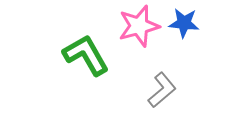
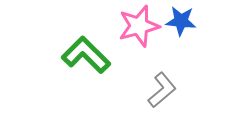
blue star: moved 3 px left, 2 px up
green L-shape: rotated 15 degrees counterclockwise
